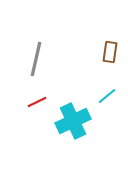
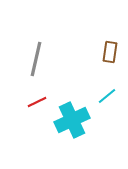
cyan cross: moved 1 px left, 1 px up
